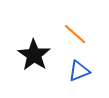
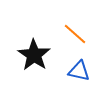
blue triangle: rotated 35 degrees clockwise
